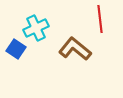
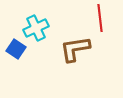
red line: moved 1 px up
brown L-shape: rotated 48 degrees counterclockwise
